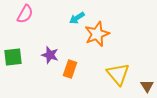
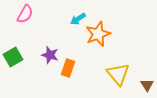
cyan arrow: moved 1 px right, 1 px down
orange star: moved 1 px right
green square: rotated 24 degrees counterclockwise
orange rectangle: moved 2 px left, 1 px up
brown triangle: moved 1 px up
